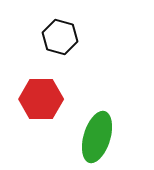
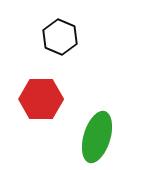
black hexagon: rotated 8 degrees clockwise
